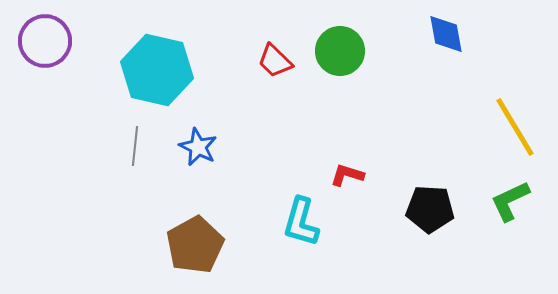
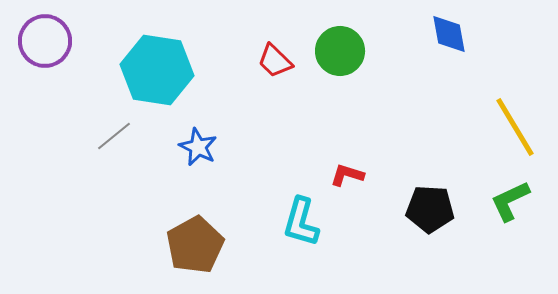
blue diamond: moved 3 px right
cyan hexagon: rotated 4 degrees counterclockwise
gray line: moved 21 px left, 10 px up; rotated 45 degrees clockwise
